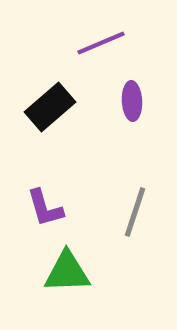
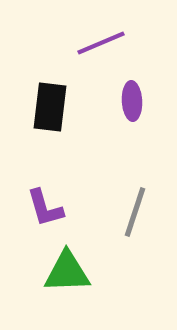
black rectangle: rotated 42 degrees counterclockwise
